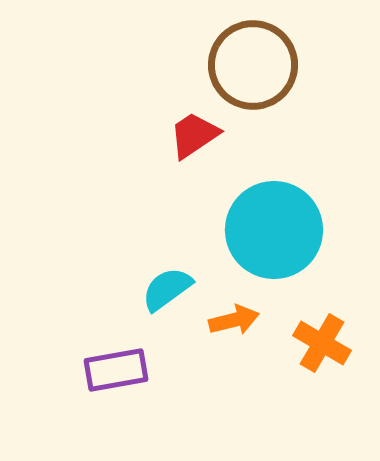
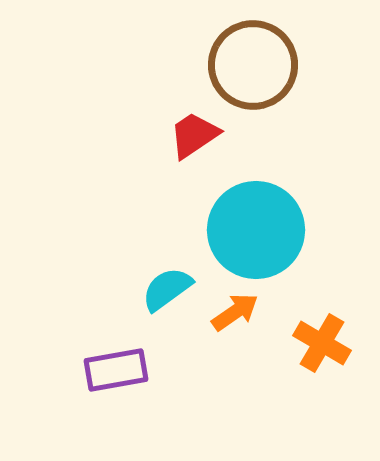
cyan circle: moved 18 px left
orange arrow: moved 1 px right, 8 px up; rotated 21 degrees counterclockwise
